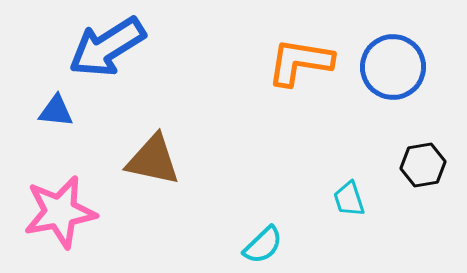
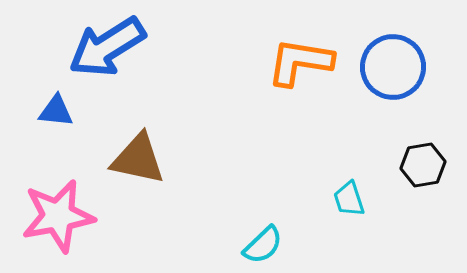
brown triangle: moved 15 px left, 1 px up
pink star: moved 2 px left, 4 px down
